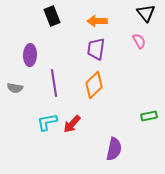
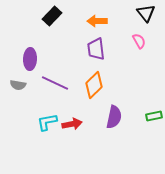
black rectangle: rotated 66 degrees clockwise
purple trapezoid: rotated 15 degrees counterclockwise
purple ellipse: moved 4 px down
purple line: moved 1 px right; rotated 56 degrees counterclockwise
gray semicircle: moved 3 px right, 3 px up
green rectangle: moved 5 px right
red arrow: rotated 144 degrees counterclockwise
purple semicircle: moved 32 px up
